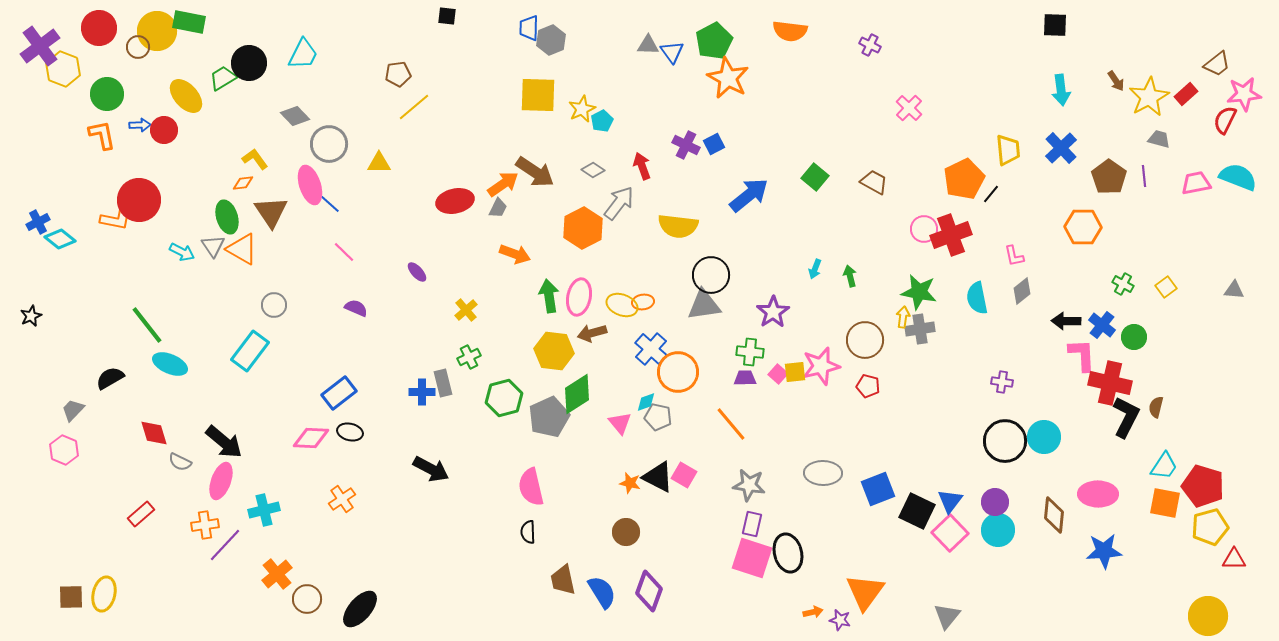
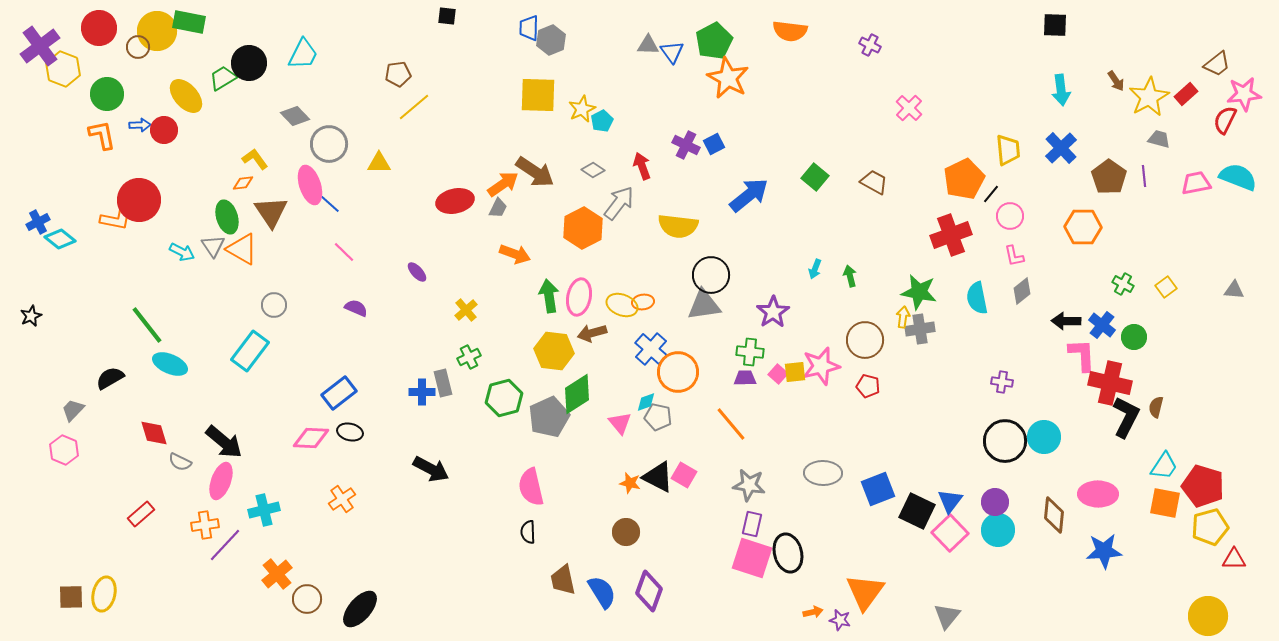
pink circle at (924, 229): moved 86 px right, 13 px up
